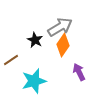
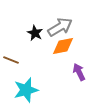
black star: moved 7 px up
orange diamond: moved 1 px down; rotated 45 degrees clockwise
brown line: rotated 56 degrees clockwise
cyan star: moved 8 px left, 9 px down
